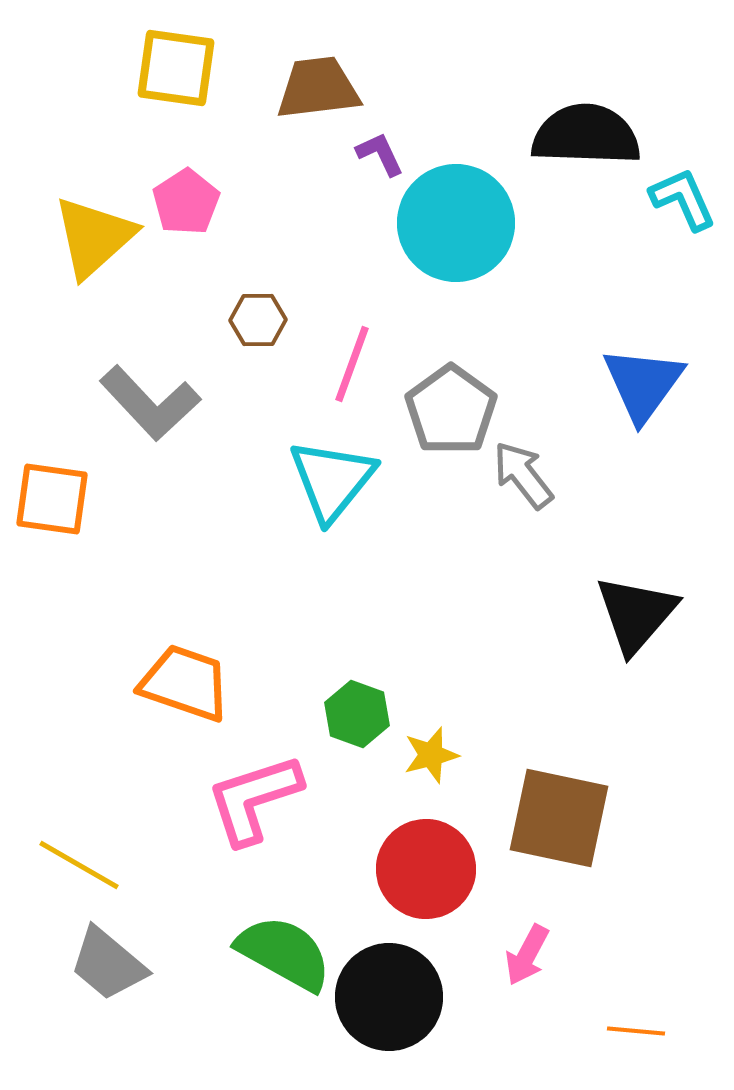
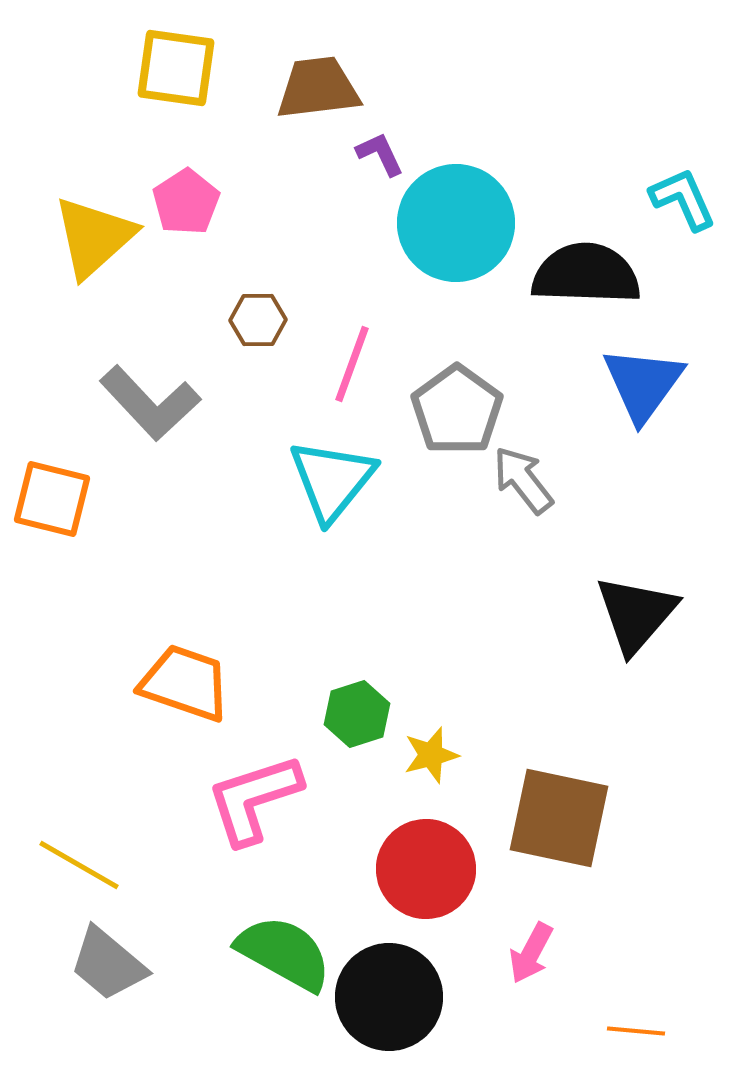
black semicircle: moved 139 px down
gray pentagon: moved 6 px right
gray arrow: moved 5 px down
orange square: rotated 6 degrees clockwise
green hexagon: rotated 22 degrees clockwise
pink arrow: moved 4 px right, 2 px up
